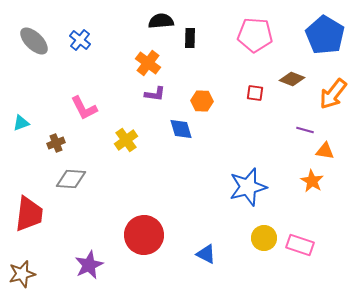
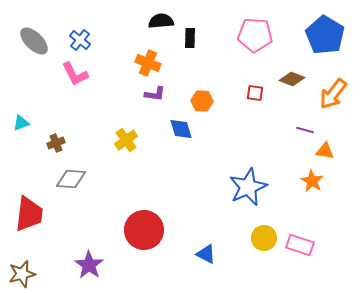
orange cross: rotated 15 degrees counterclockwise
pink L-shape: moved 9 px left, 34 px up
blue star: rotated 9 degrees counterclockwise
red circle: moved 5 px up
purple star: rotated 12 degrees counterclockwise
